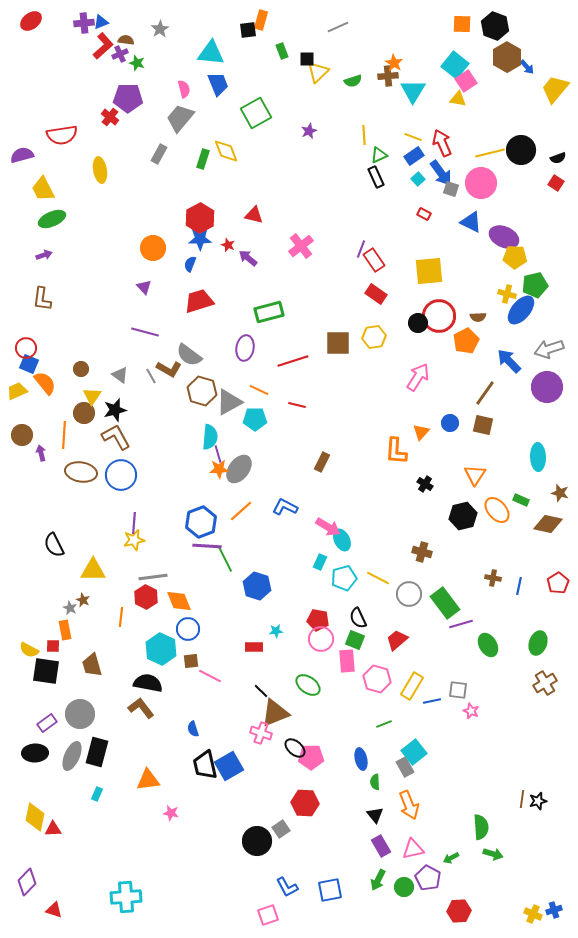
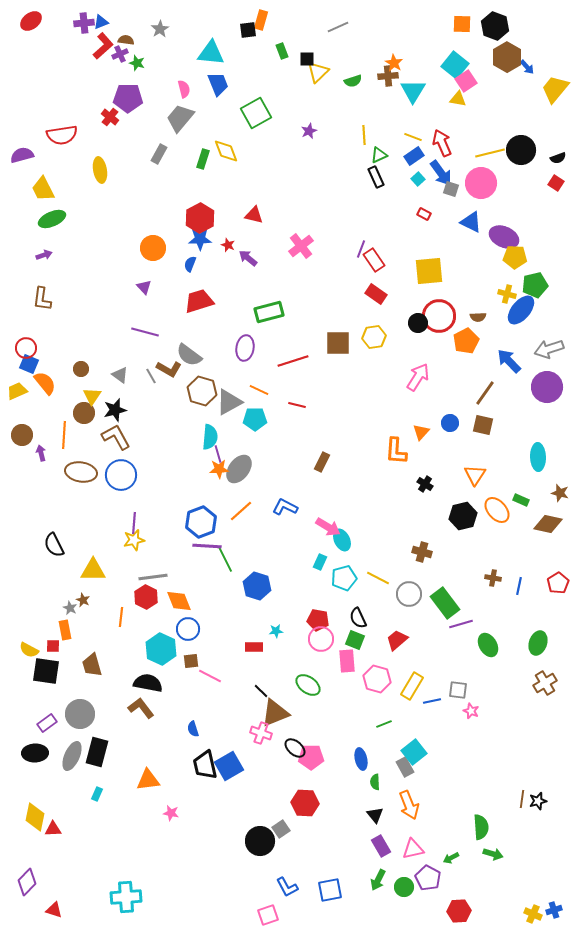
black circle at (257, 841): moved 3 px right
